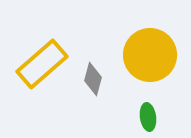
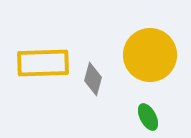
yellow rectangle: moved 1 px right, 1 px up; rotated 39 degrees clockwise
green ellipse: rotated 20 degrees counterclockwise
